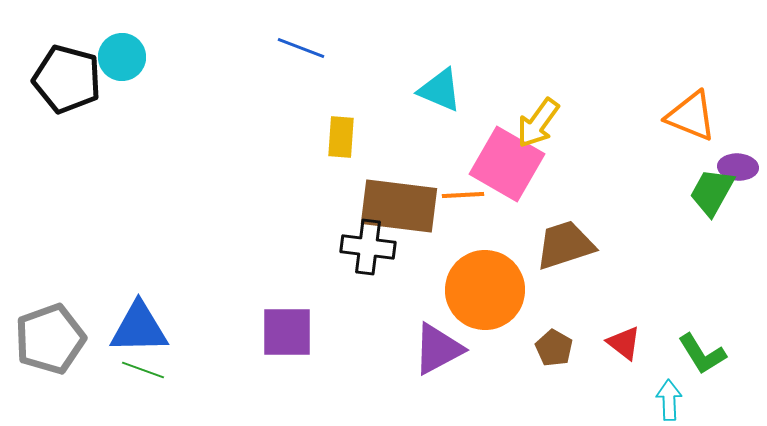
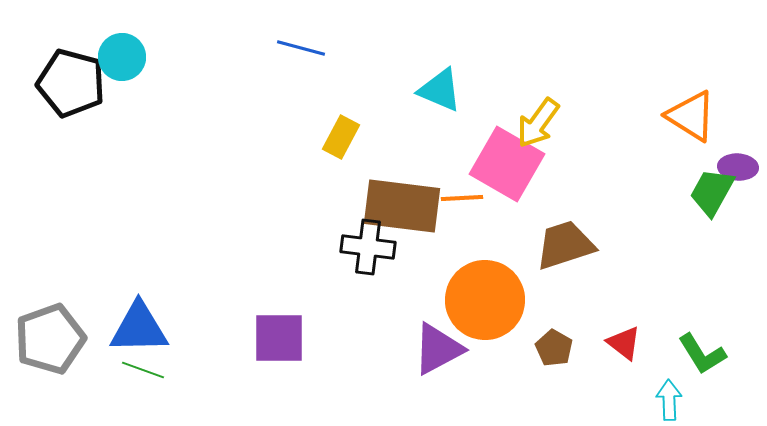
blue line: rotated 6 degrees counterclockwise
black pentagon: moved 4 px right, 4 px down
orange triangle: rotated 10 degrees clockwise
yellow rectangle: rotated 24 degrees clockwise
orange line: moved 1 px left, 3 px down
brown rectangle: moved 3 px right
orange circle: moved 10 px down
purple square: moved 8 px left, 6 px down
